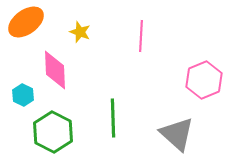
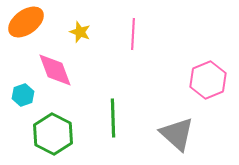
pink line: moved 8 px left, 2 px up
pink diamond: rotated 18 degrees counterclockwise
pink hexagon: moved 4 px right
cyan hexagon: rotated 15 degrees clockwise
green hexagon: moved 2 px down
